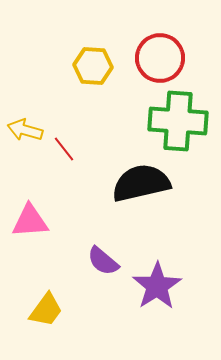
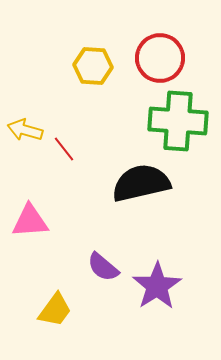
purple semicircle: moved 6 px down
yellow trapezoid: moved 9 px right
